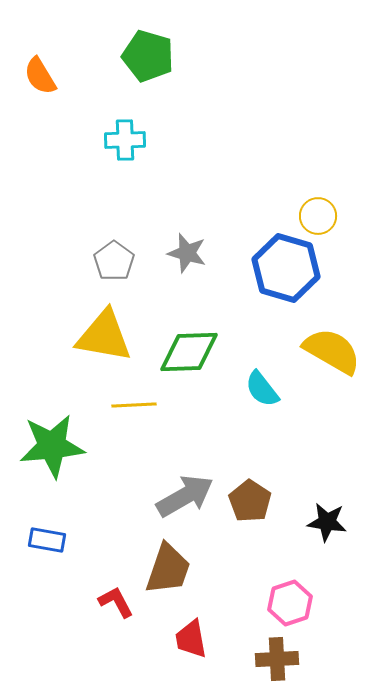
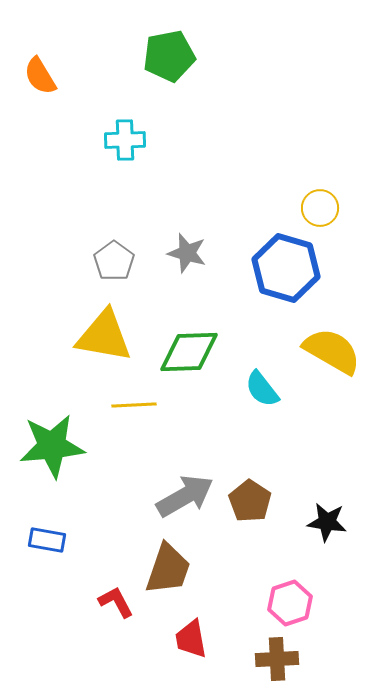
green pentagon: moved 21 px right; rotated 27 degrees counterclockwise
yellow circle: moved 2 px right, 8 px up
